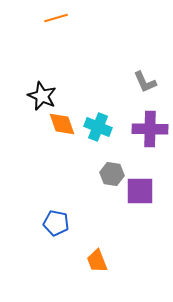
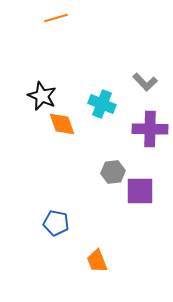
gray L-shape: rotated 20 degrees counterclockwise
cyan cross: moved 4 px right, 23 px up
gray hexagon: moved 1 px right, 2 px up; rotated 15 degrees counterclockwise
